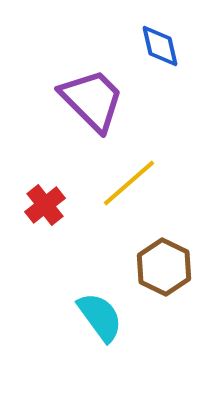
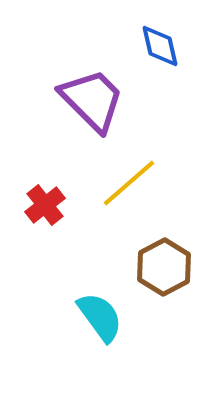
brown hexagon: rotated 6 degrees clockwise
